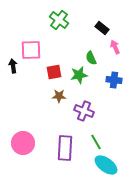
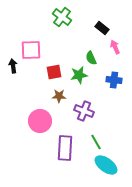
green cross: moved 3 px right, 3 px up
pink circle: moved 17 px right, 22 px up
